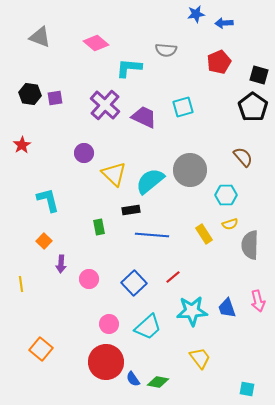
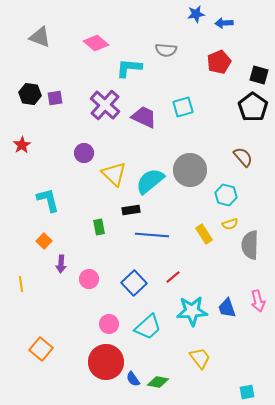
cyan hexagon at (226, 195): rotated 15 degrees clockwise
cyan square at (247, 389): moved 3 px down; rotated 21 degrees counterclockwise
